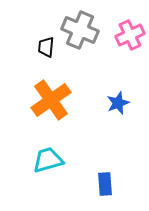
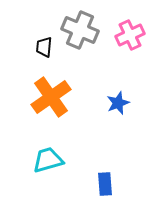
black trapezoid: moved 2 px left
orange cross: moved 3 px up
